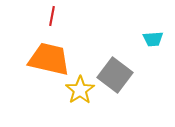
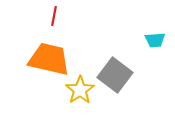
red line: moved 2 px right
cyan trapezoid: moved 2 px right, 1 px down
